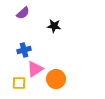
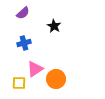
black star: rotated 24 degrees clockwise
blue cross: moved 7 px up
